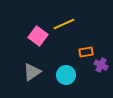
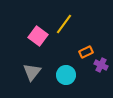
yellow line: rotated 30 degrees counterclockwise
orange rectangle: rotated 16 degrees counterclockwise
gray triangle: rotated 18 degrees counterclockwise
